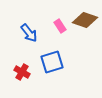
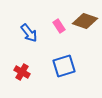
brown diamond: moved 1 px down
pink rectangle: moved 1 px left
blue square: moved 12 px right, 4 px down
